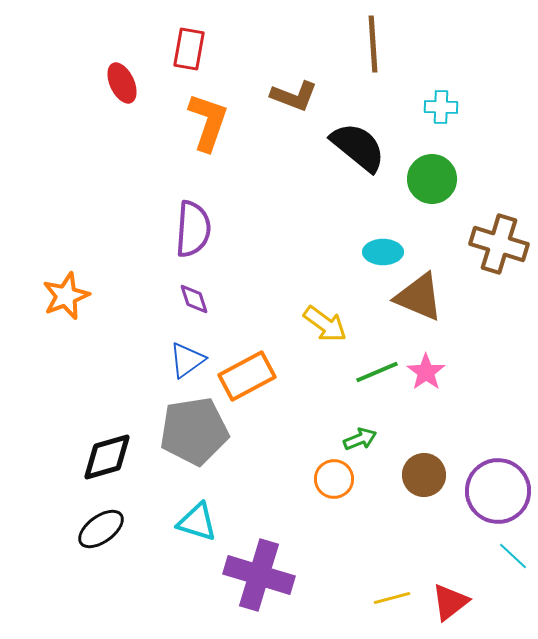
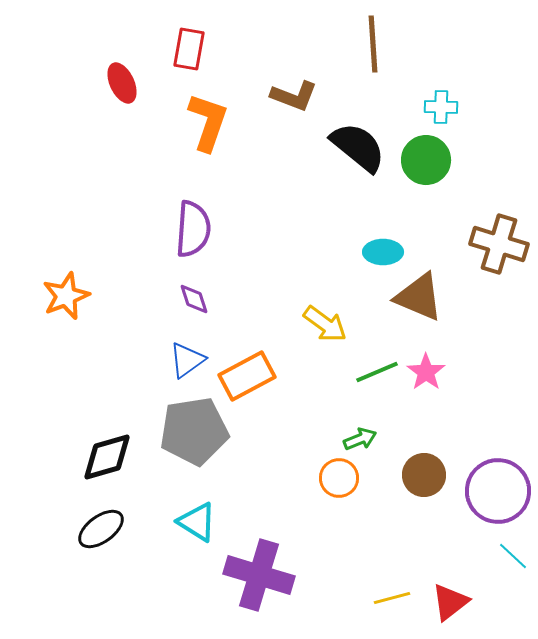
green circle: moved 6 px left, 19 px up
orange circle: moved 5 px right, 1 px up
cyan triangle: rotated 15 degrees clockwise
